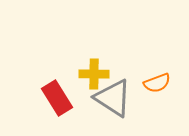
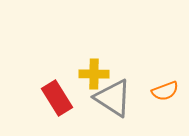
orange semicircle: moved 8 px right, 8 px down
